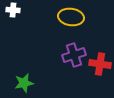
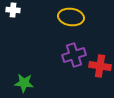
red cross: moved 2 px down
green star: rotated 18 degrees clockwise
